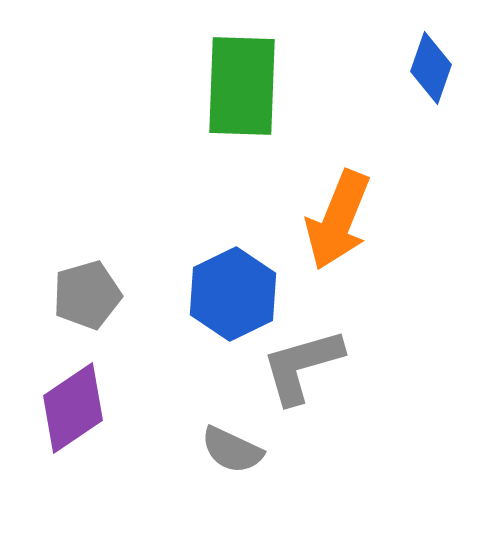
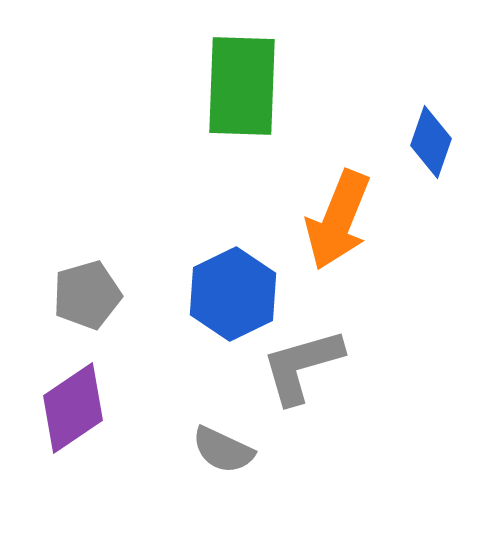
blue diamond: moved 74 px down
gray semicircle: moved 9 px left
